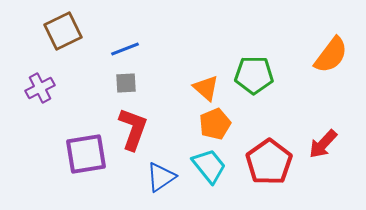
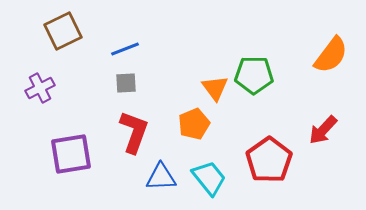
orange triangle: moved 9 px right; rotated 12 degrees clockwise
orange pentagon: moved 21 px left
red L-shape: moved 1 px right, 3 px down
red arrow: moved 14 px up
purple square: moved 15 px left
red pentagon: moved 2 px up
cyan trapezoid: moved 12 px down
blue triangle: rotated 32 degrees clockwise
